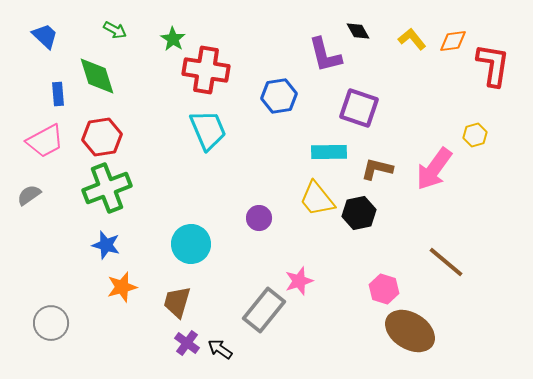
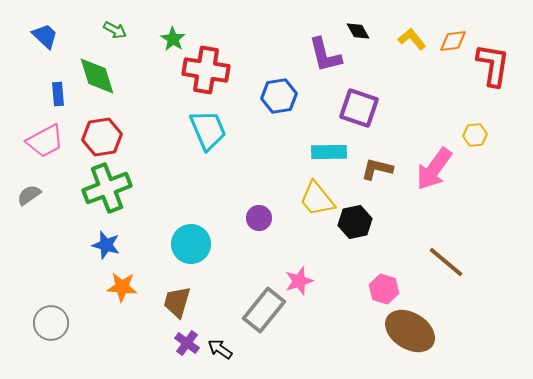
yellow hexagon: rotated 10 degrees clockwise
black hexagon: moved 4 px left, 9 px down
orange star: rotated 20 degrees clockwise
